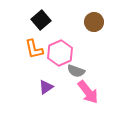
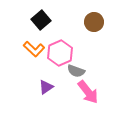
orange L-shape: rotated 35 degrees counterclockwise
